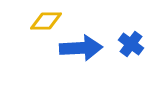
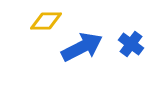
blue arrow: moved 1 px right, 1 px up; rotated 24 degrees counterclockwise
